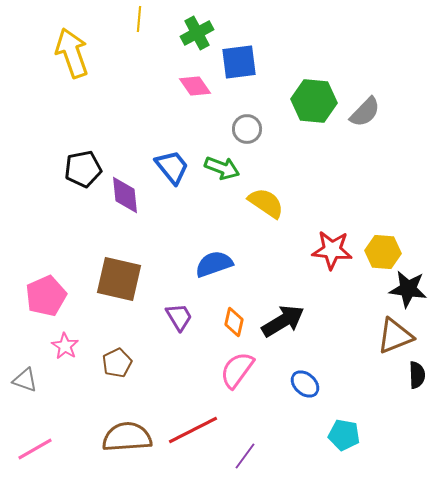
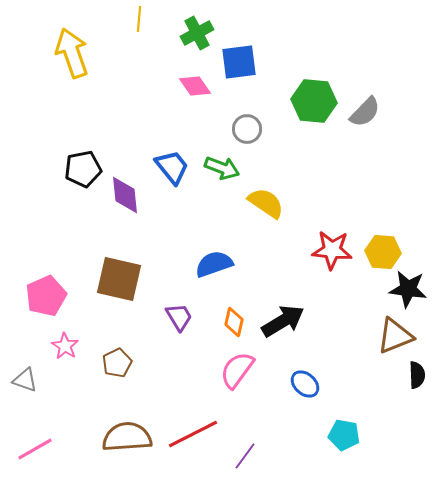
red line: moved 4 px down
